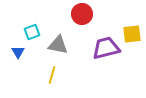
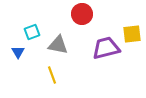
yellow line: rotated 36 degrees counterclockwise
